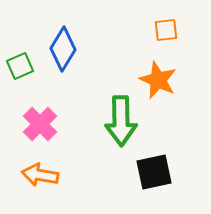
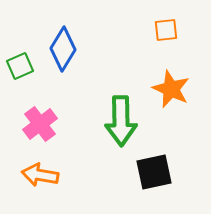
orange star: moved 13 px right, 9 px down
pink cross: rotated 8 degrees clockwise
